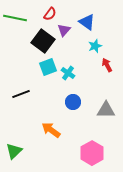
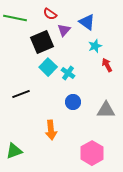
red semicircle: rotated 88 degrees clockwise
black square: moved 1 px left, 1 px down; rotated 30 degrees clockwise
cyan square: rotated 24 degrees counterclockwise
orange arrow: rotated 132 degrees counterclockwise
green triangle: rotated 24 degrees clockwise
